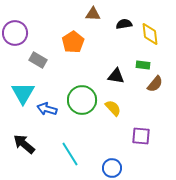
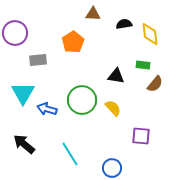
gray rectangle: rotated 36 degrees counterclockwise
